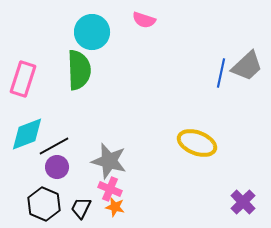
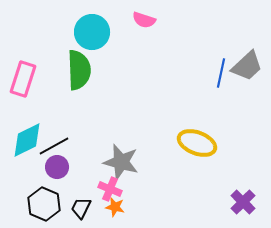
cyan diamond: moved 6 px down; rotated 6 degrees counterclockwise
gray star: moved 12 px right, 1 px down
